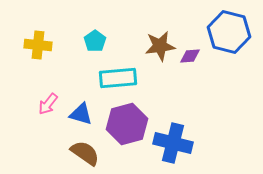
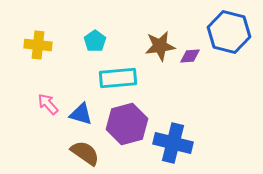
pink arrow: rotated 100 degrees clockwise
